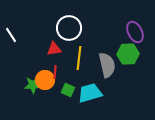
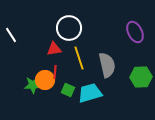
green hexagon: moved 13 px right, 23 px down
yellow line: rotated 25 degrees counterclockwise
